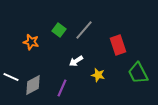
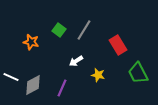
gray line: rotated 10 degrees counterclockwise
red rectangle: rotated 12 degrees counterclockwise
